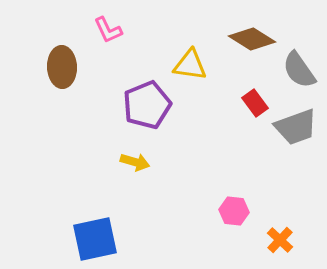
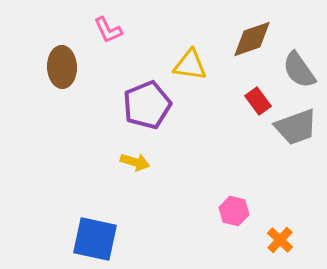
brown diamond: rotated 51 degrees counterclockwise
red rectangle: moved 3 px right, 2 px up
pink hexagon: rotated 8 degrees clockwise
blue square: rotated 24 degrees clockwise
